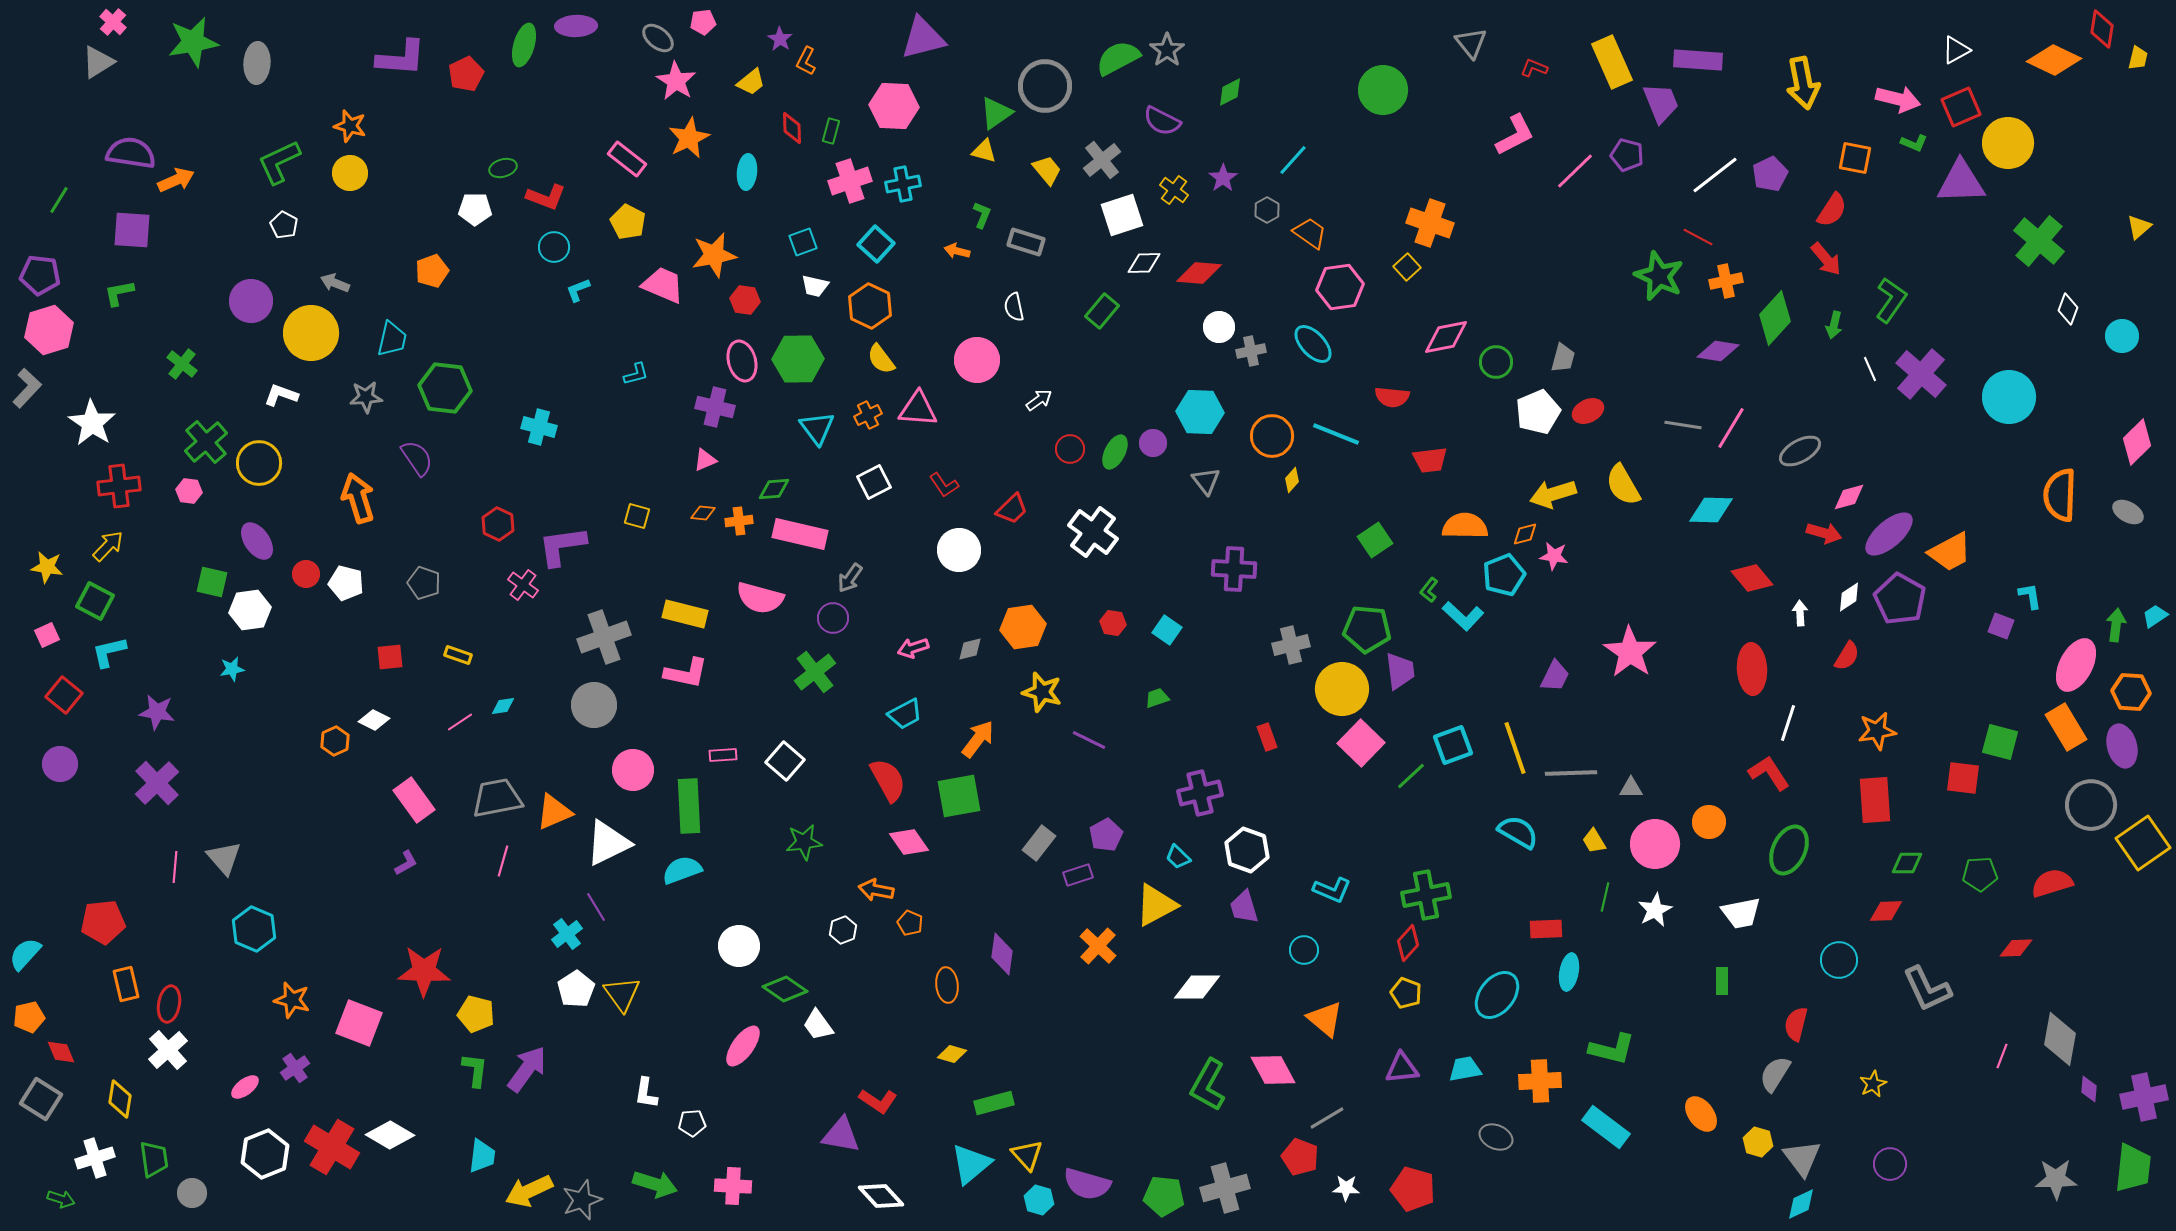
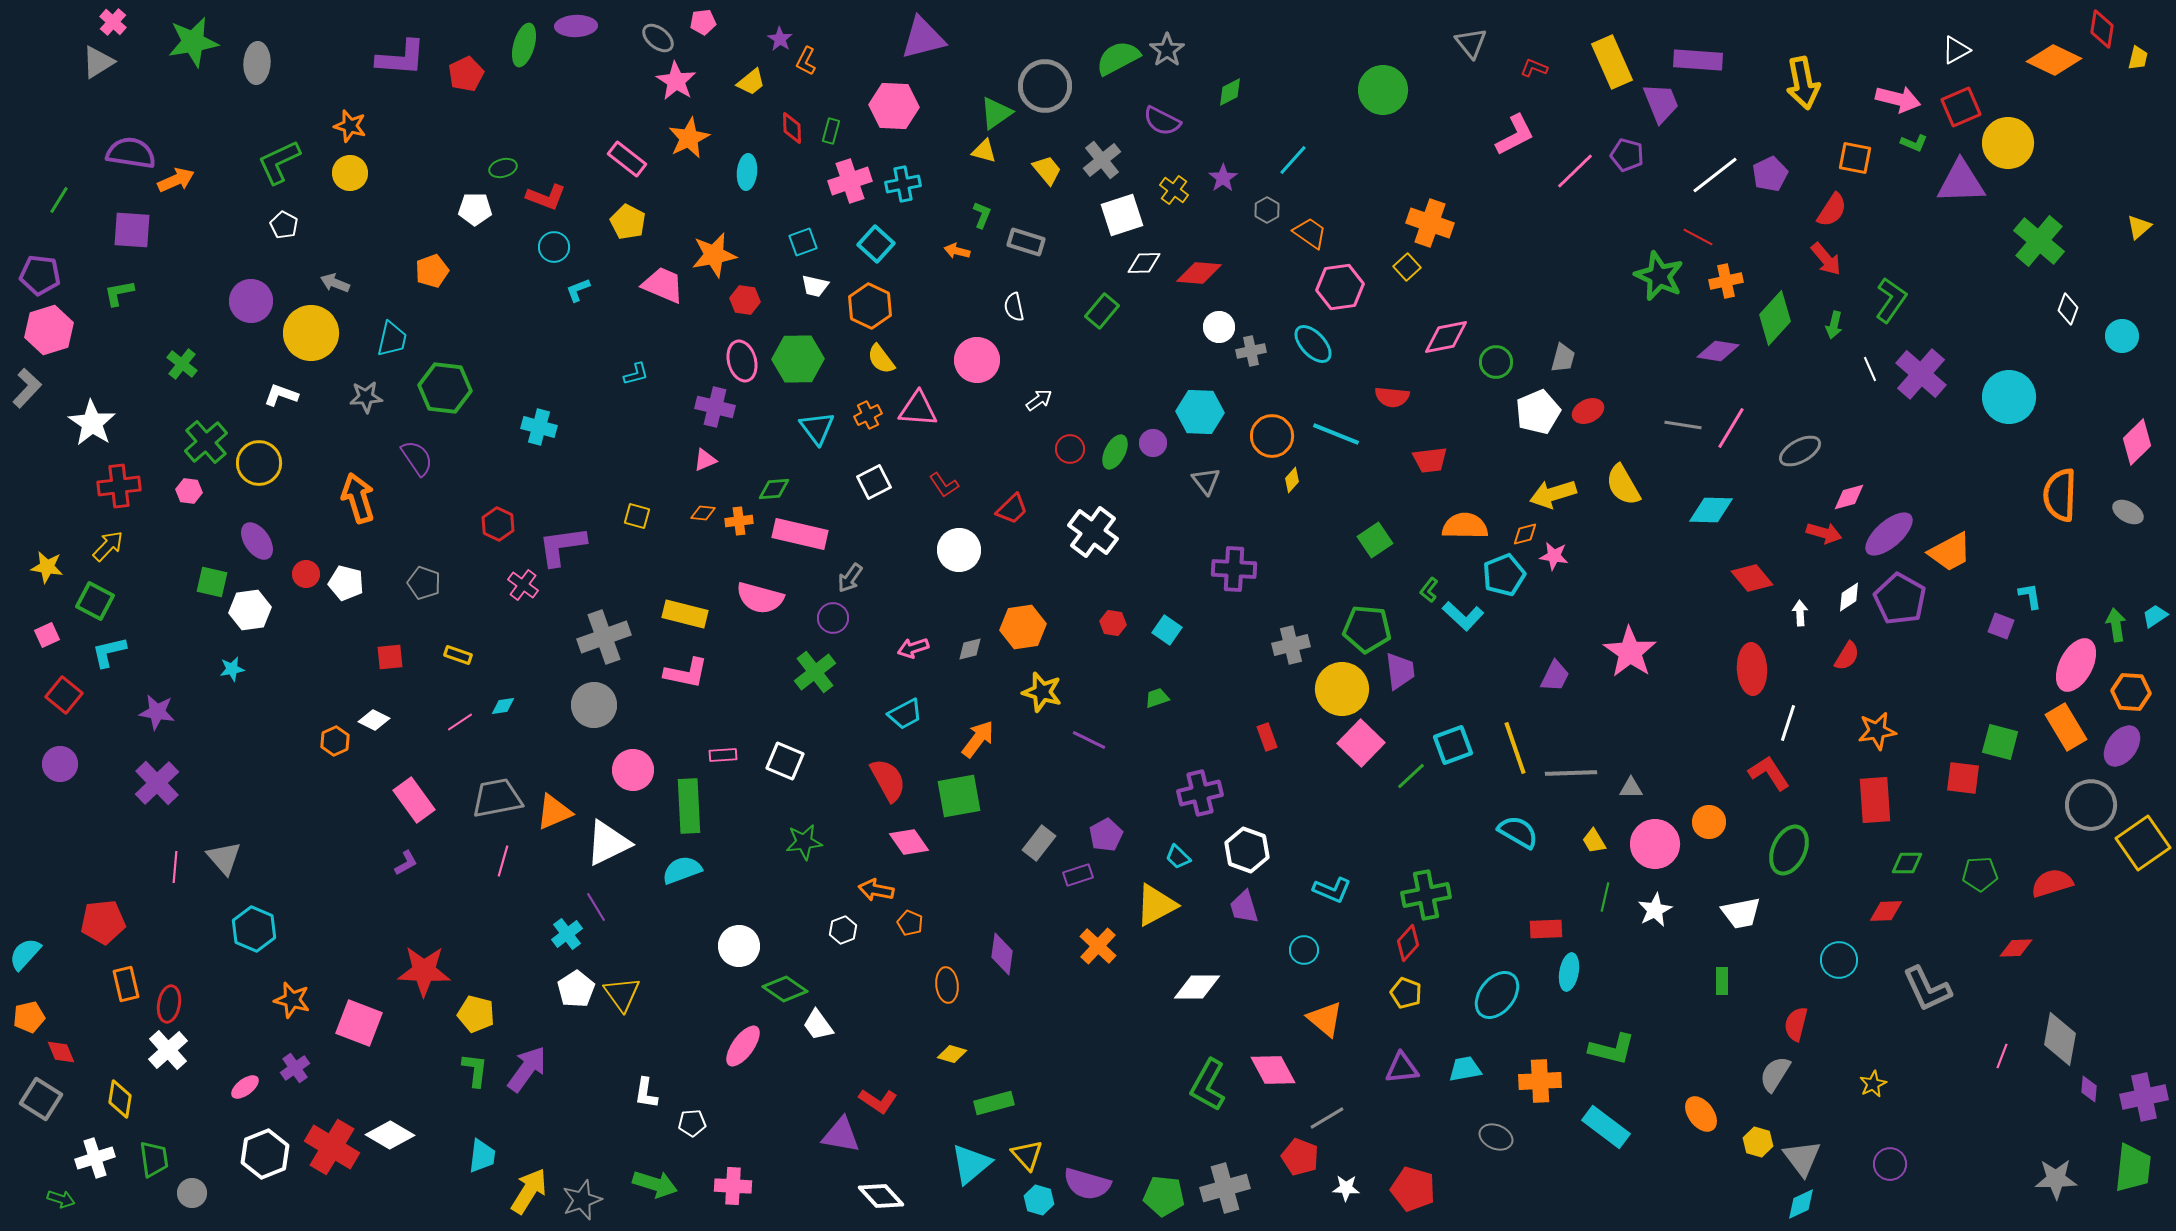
green arrow at (2116, 625): rotated 16 degrees counterclockwise
purple ellipse at (2122, 746): rotated 51 degrees clockwise
white square at (785, 761): rotated 18 degrees counterclockwise
yellow arrow at (529, 1191): rotated 147 degrees clockwise
